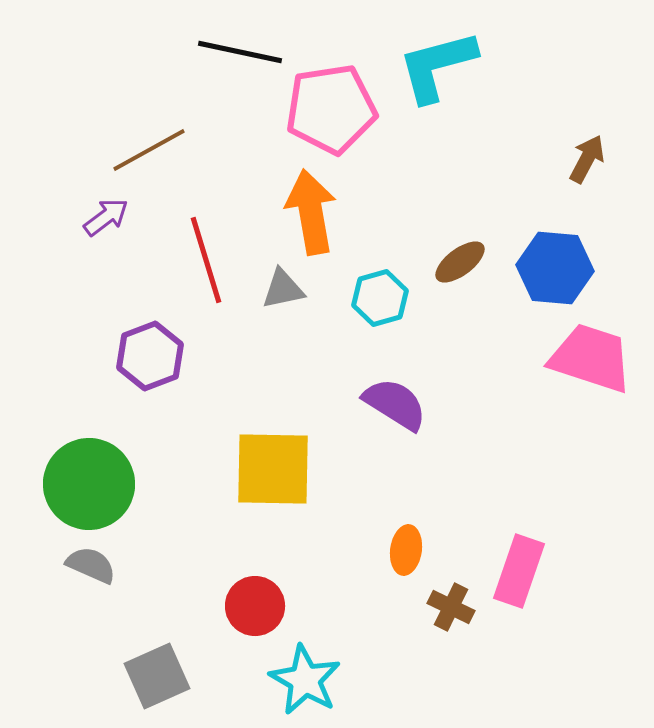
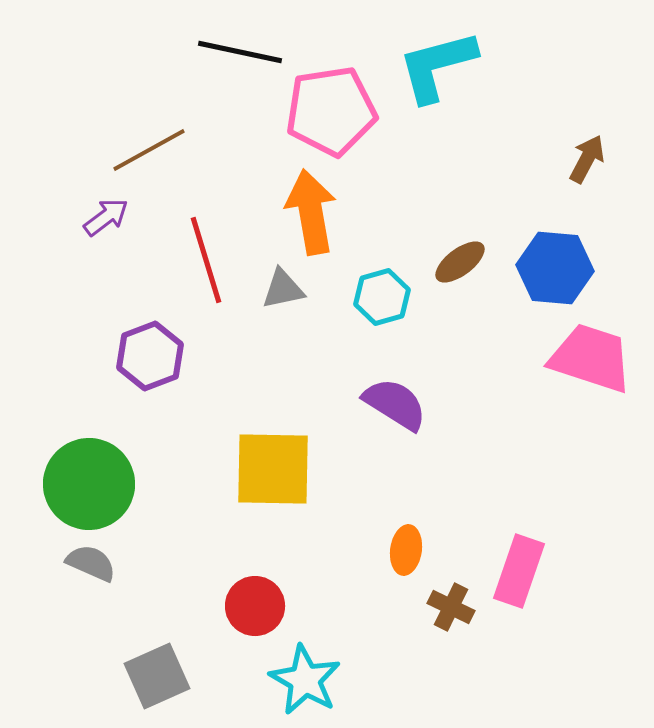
pink pentagon: moved 2 px down
cyan hexagon: moved 2 px right, 1 px up
gray semicircle: moved 2 px up
